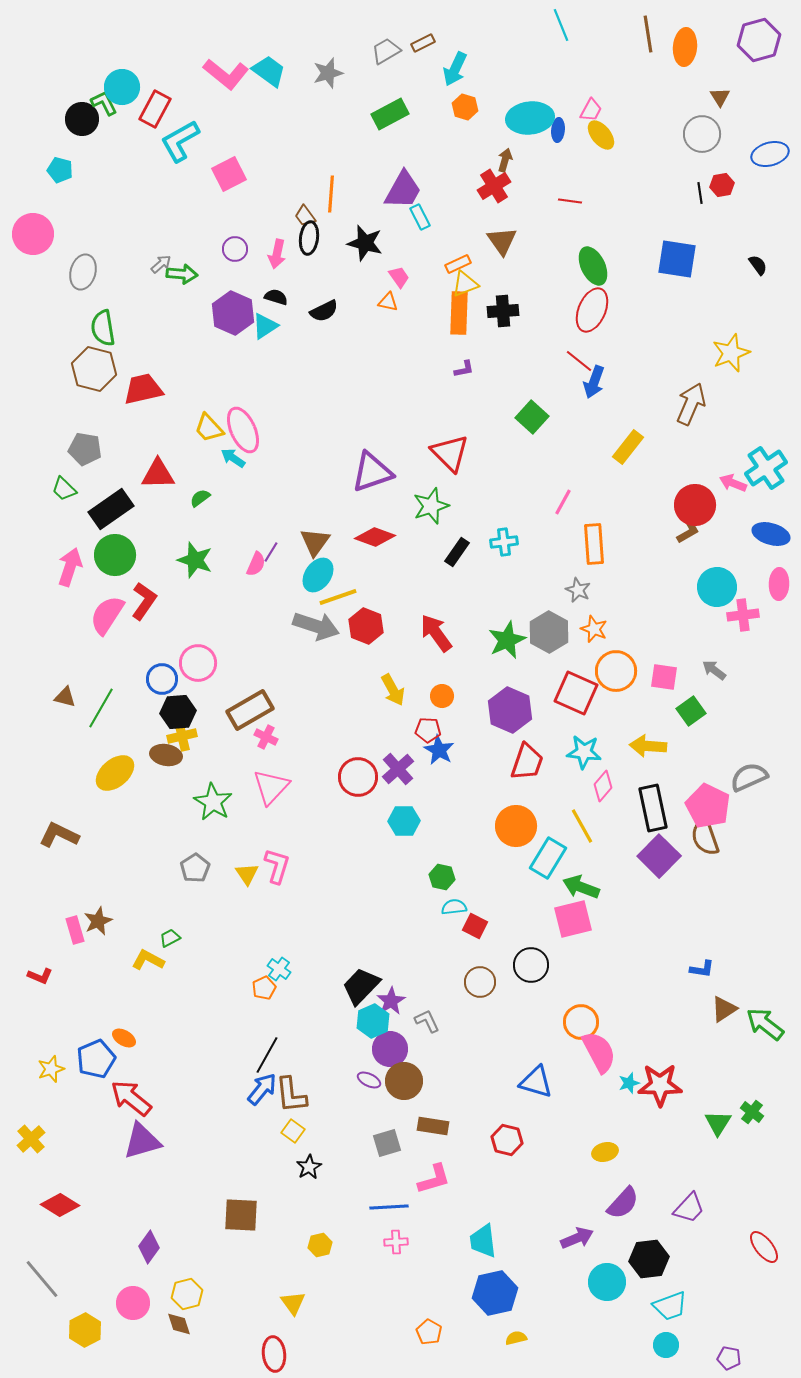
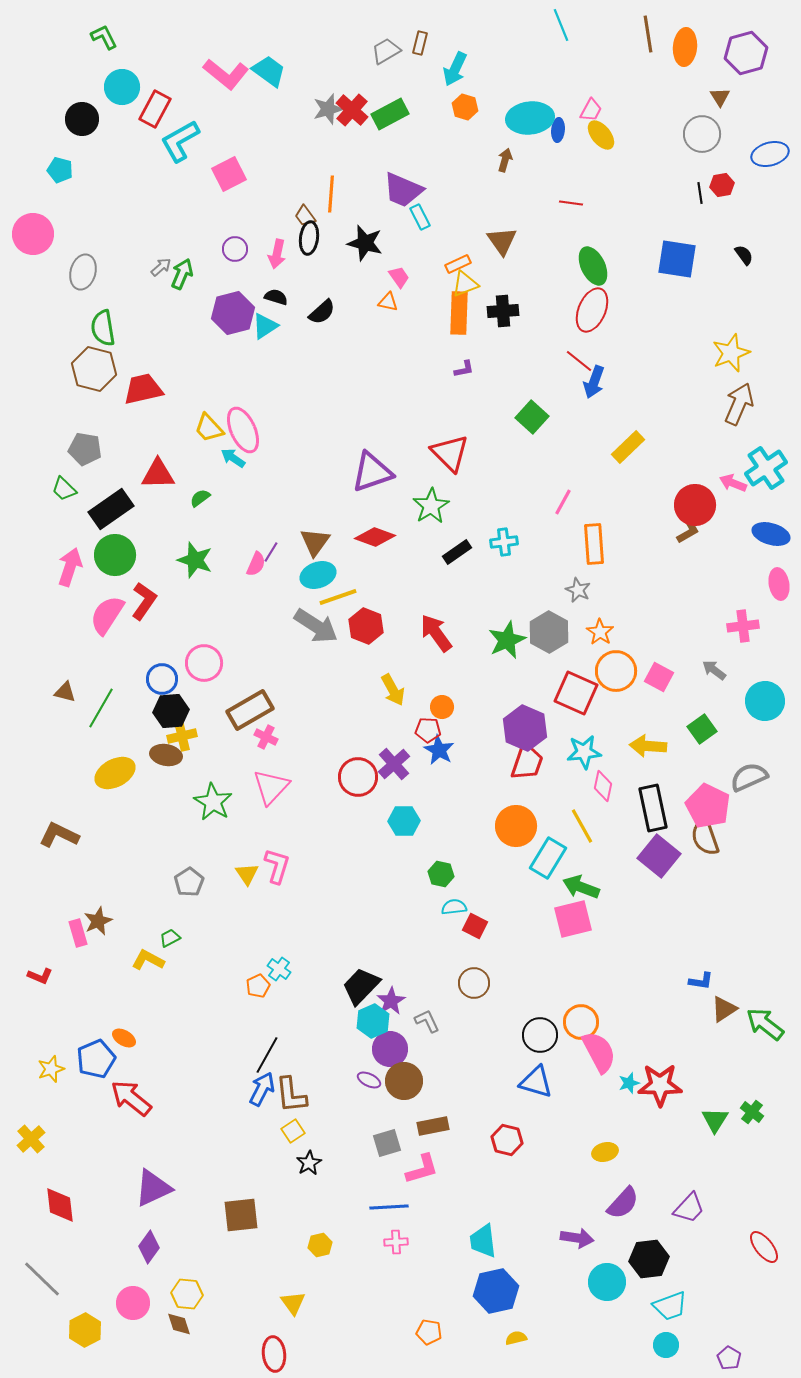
purple hexagon at (759, 40): moved 13 px left, 13 px down
brown rectangle at (423, 43): moved 3 px left; rotated 50 degrees counterclockwise
gray star at (328, 73): moved 36 px down
green L-shape at (104, 103): moved 66 px up
red cross at (494, 186): moved 142 px left, 76 px up; rotated 16 degrees counterclockwise
purple trapezoid at (403, 190): rotated 84 degrees clockwise
red line at (570, 201): moved 1 px right, 2 px down
gray arrow at (161, 264): moved 3 px down
black semicircle at (758, 265): moved 14 px left, 10 px up
green arrow at (182, 274): rotated 72 degrees counterclockwise
black semicircle at (324, 311): moved 2 px left, 1 px down; rotated 16 degrees counterclockwise
purple hexagon at (233, 313): rotated 21 degrees clockwise
brown arrow at (691, 404): moved 48 px right
yellow rectangle at (628, 447): rotated 8 degrees clockwise
green star at (431, 506): rotated 12 degrees counterclockwise
black rectangle at (457, 552): rotated 20 degrees clockwise
cyan ellipse at (318, 575): rotated 36 degrees clockwise
pink ellipse at (779, 584): rotated 12 degrees counterclockwise
cyan circle at (717, 587): moved 48 px right, 114 px down
pink cross at (743, 615): moved 11 px down
gray arrow at (316, 626): rotated 15 degrees clockwise
orange star at (594, 629): moved 6 px right, 3 px down; rotated 12 degrees clockwise
pink circle at (198, 663): moved 6 px right
pink square at (664, 677): moved 5 px left; rotated 20 degrees clockwise
orange circle at (442, 696): moved 11 px down
brown triangle at (65, 697): moved 5 px up
purple hexagon at (510, 710): moved 15 px right, 18 px down
green square at (691, 711): moved 11 px right, 18 px down
black hexagon at (178, 712): moved 7 px left, 1 px up
cyan star at (584, 752): rotated 12 degrees counterclockwise
purple cross at (398, 769): moved 4 px left, 5 px up
yellow ellipse at (115, 773): rotated 12 degrees clockwise
pink diamond at (603, 786): rotated 28 degrees counterclockwise
purple square at (659, 856): rotated 6 degrees counterclockwise
gray pentagon at (195, 868): moved 6 px left, 14 px down
green hexagon at (442, 877): moved 1 px left, 3 px up
pink rectangle at (75, 930): moved 3 px right, 3 px down
black circle at (531, 965): moved 9 px right, 70 px down
blue L-shape at (702, 969): moved 1 px left, 12 px down
brown circle at (480, 982): moved 6 px left, 1 px down
orange pentagon at (264, 988): moved 6 px left, 2 px up
blue arrow at (262, 1089): rotated 12 degrees counterclockwise
green triangle at (718, 1123): moved 3 px left, 3 px up
brown rectangle at (433, 1126): rotated 20 degrees counterclockwise
yellow square at (293, 1131): rotated 20 degrees clockwise
purple triangle at (142, 1141): moved 11 px right, 47 px down; rotated 9 degrees counterclockwise
black star at (309, 1167): moved 4 px up
pink L-shape at (434, 1179): moved 12 px left, 10 px up
red diamond at (60, 1205): rotated 51 degrees clockwise
brown square at (241, 1215): rotated 9 degrees counterclockwise
purple arrow at (577, 1238): rotated 32 degrees clockwise
gray line at (42, 1279): rotated 6 degrees counterclockwise
blue hexagon at (495, 1293): moved 1 px right, 2 px up
yellow hexagon at (187, 1294): rotated 20 degrees clockwise
orange pentagon at (429, 1332): rotated 20 degrees counterclockwise
purple pentagon at (729, 1358): rotated 20 degrees clockwise
